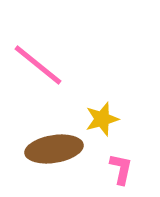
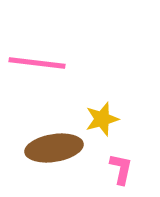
pink line: moved 1 px left, 2 px up; rotated 32 degrees counterclockwise
brown ellipse: moved 1 px up
